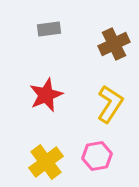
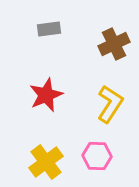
pink hexagon: rotated 12 degrees clockwise
